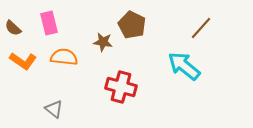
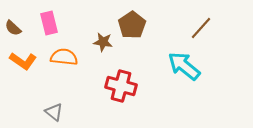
brown pentagon: rotated 12 degrees clockwise
red cross: moved 1 px up
gray triangle: moved 3 px down
